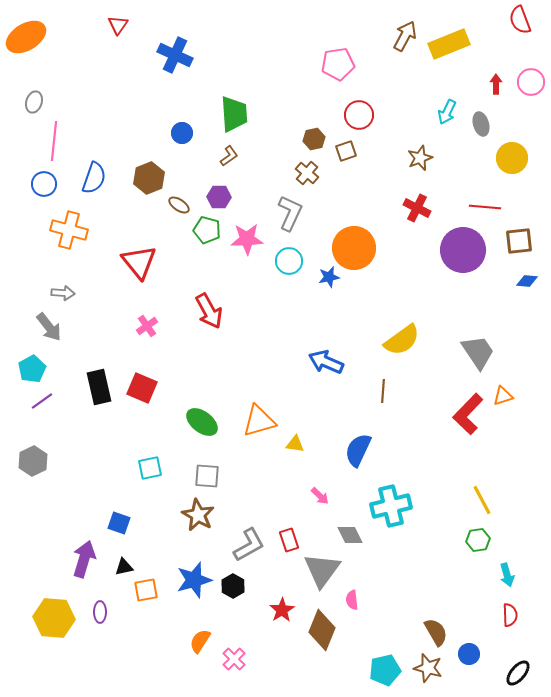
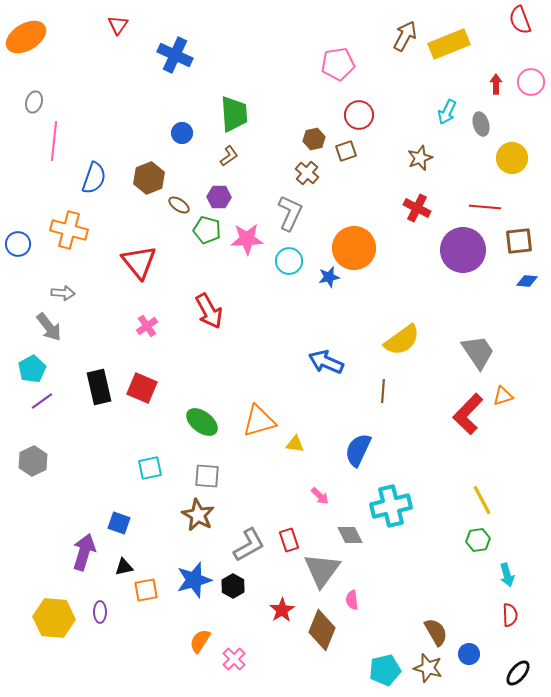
blue circle at (44, 184): moved 26 px left, 60 px down
purple arrow at (84, 559): moved 7 px up
